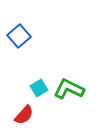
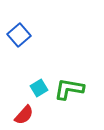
blue square: moved 1 px up
green L-shape: rotated 16 degrees counterclockwise
